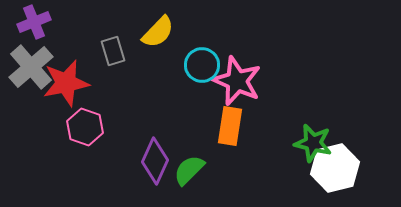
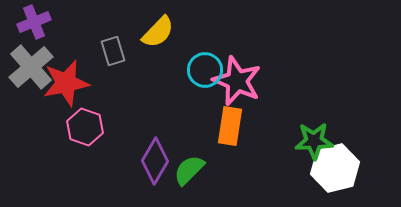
cyan circle: moved 3 px right, 5 px down
green star: moved 1 px right, 2 px up; rotated 15 degrees counterclockwise
purple diamond: rotated 6 degrees clockwise
